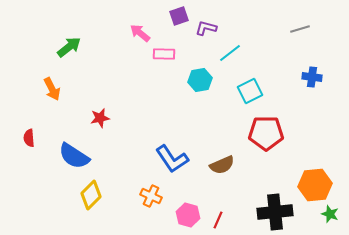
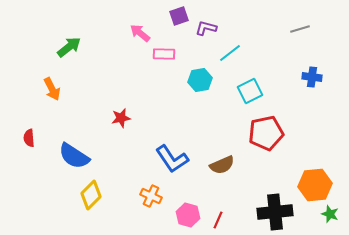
red star: moved 21 px right
red pentagon: rotated 12 degrees counterclockwise
